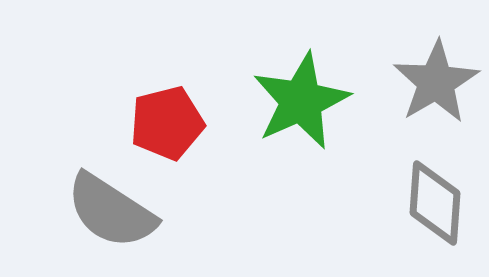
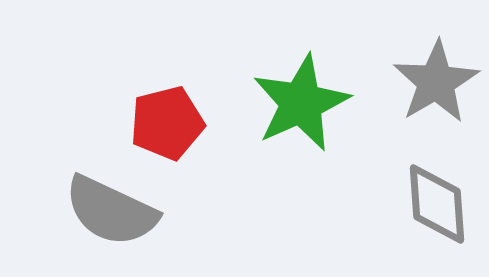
green star: moved 2 px down
gray diamond: moved 2 px right, 1 px down; rotated 8 degrees counterclockwise
gray semicircle: rotated 8 degrees counterclockwise
